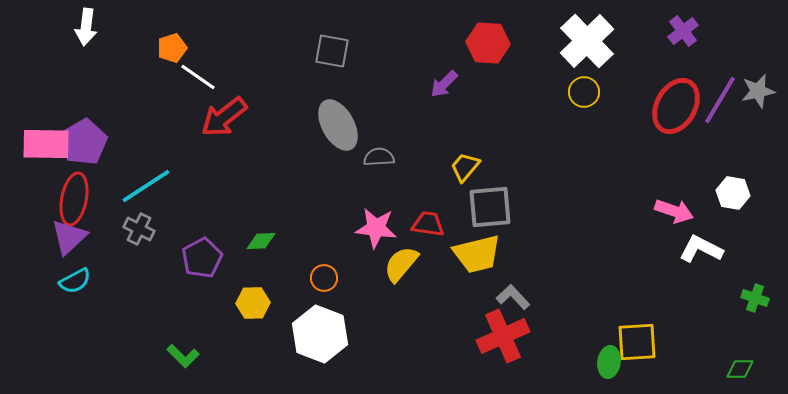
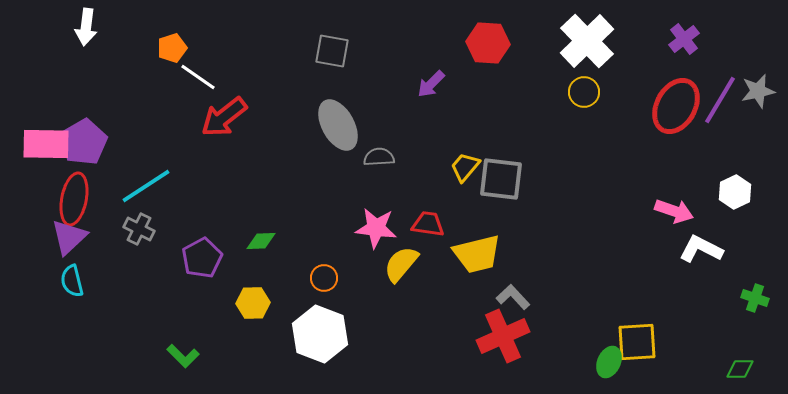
purple cross at (683, 31): moved 1 px right, 8 px down
purple arrow at (444, 84): moved 13 px left
white hexagon at (733, 193): moved 2 px right, 1 px up; rotated 24 degrees clockwise
gray square at (490, 207): moved 11 px right, 28 px up; rotated 12 degrees clockwise
cyan semicircle at (75, 281): moved 3 px left; rotated 104 degrees clockwise
green ellipse at (609, 362): rotated 16 degrees clockwise
